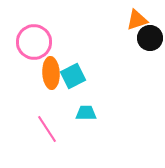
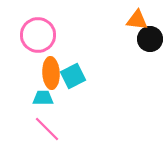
orange triangle: rotated 25 degrees clockwise
black circle: moved 1 px down
pink circle: moved 4 px right, 7 px up
cyan trapezoid: moved 43 px left, 15 px up
pink line: rotated 12 degrees counterclockwise
